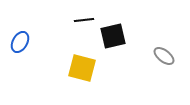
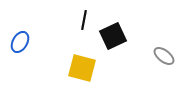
black line: rotated 72 degrees counterclockwise
black square: rotated 12 degrees counterclockwise
